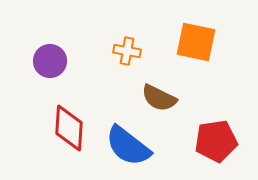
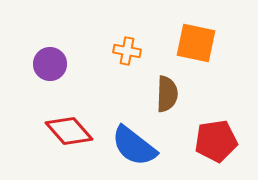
orange square: moved 1 px down
purple circle: moved 3 px down
brown semicircle: moved 8 px right, 4 px up; rotated 114 degrees counterclockwise
red diamond: moved 3 px down; rotated 45 degrees counterclockwise
blue semicircle: moved 6 px right
